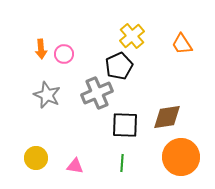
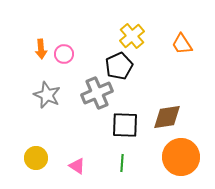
pink triangle: moved 2 px right; rotated 24 degrees clockwise
